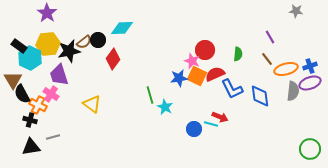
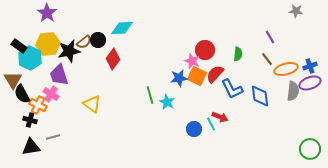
red semicircle: rotated 24 degrees counterclockwise
cyan star: moved 2 px right, 5 px up
cyan line: rotated 48 degrees clockwise
